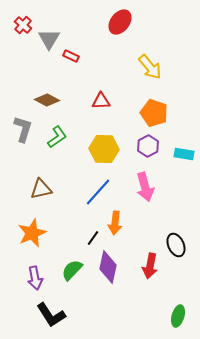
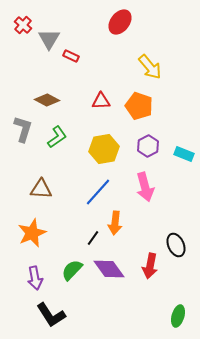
orange pentagon: moved 15 px left, 7 px up
yellow hexagon: rotated 12 degrees counterclockwise
cyan rectangle: rotated 12 degrees clockwise
brown triangle: rotated 15 degrees clockwise
purple diamond: moved 1 px right, 2 px down; rotated 48 degrees counterclockwise
